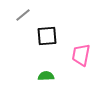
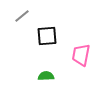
gray line: moved 1 px left, 1 px down
